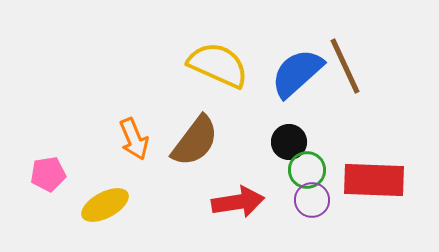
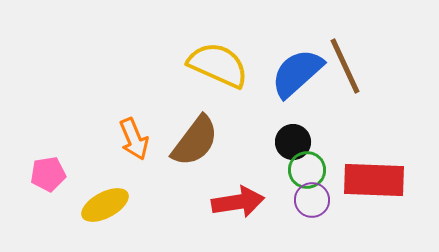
black circle: moved 4 px right
